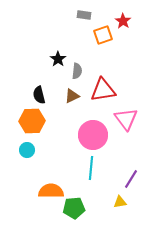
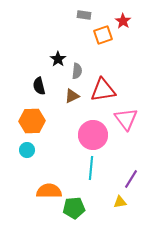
black semicircle: moved 9 px up
orange semicircle: moved 2 px left
